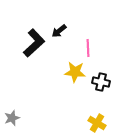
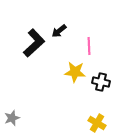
pink line: moved 1 px right, 2 px up
